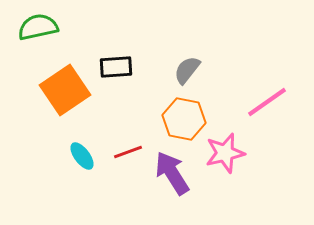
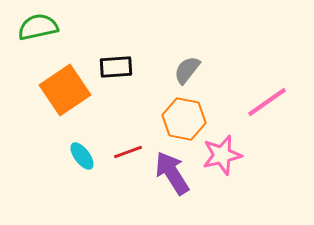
pink star: moved 3 px left, 2 px down
